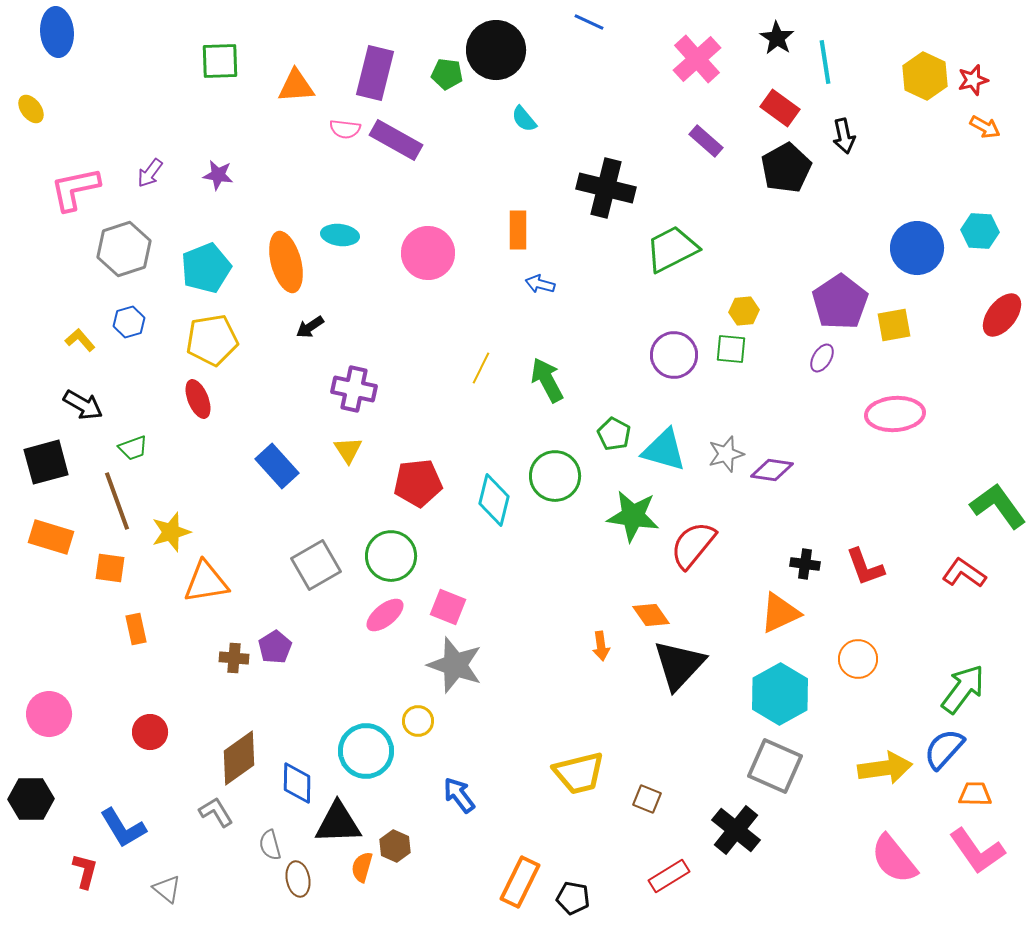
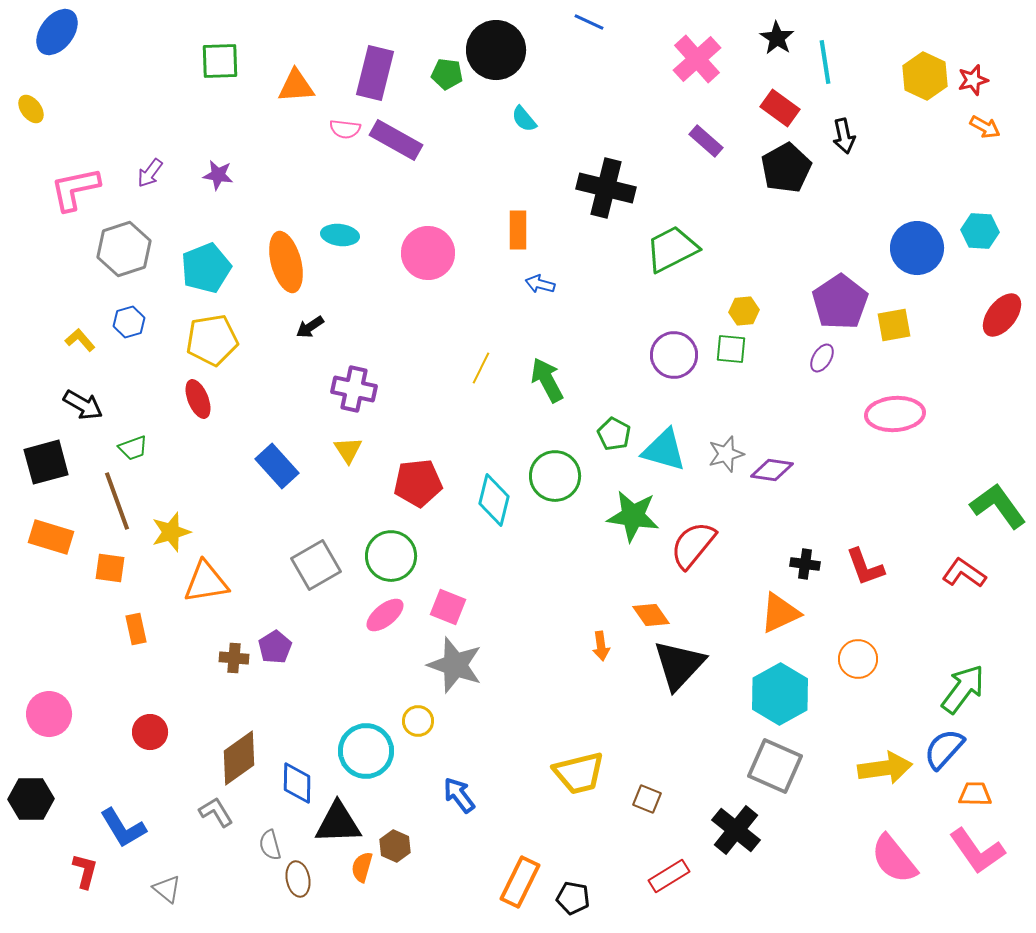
blue ellipse at (57, 32): rotated 42 degrees clockwise
